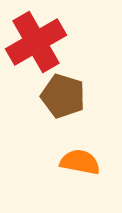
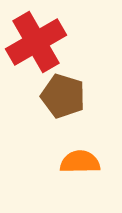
orange semicircle: rotated 12 degrees counterclockwise
